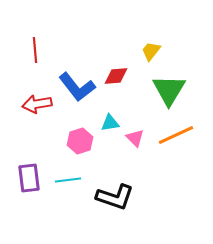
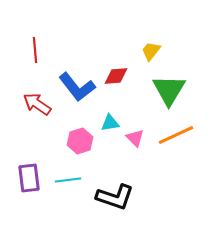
red arrow: rotated 44 degrees clockwise
